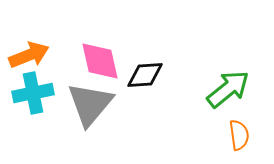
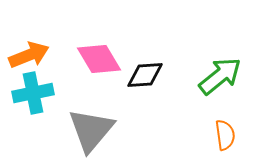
pink diamond: moved 1 px left, 2 px up; rotated 18 degrees counterclockwise
green arrow: moved 8 px left, 13 px up
gray triangle: moved 1 px right, 26 px down
orange semicircle: moved 14 px left
